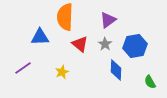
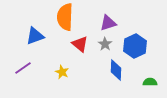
purple triangle: moved 3 px down; rotated 18 degrees clockwise
blue triangle: moved 5 px left, 1 px up; rotated 18 degrees counterclockwise
blue hexagon: rotated 15 degrees counterclockwise
yellow star: rotated 24 degrees counterclockwise
green semicircle: rotated 120 degrees clockwise
